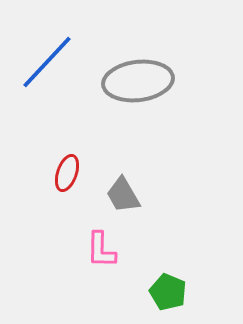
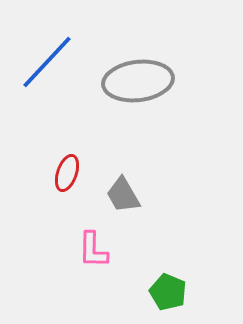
pink L-shape: moved 8 px left
